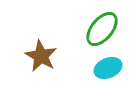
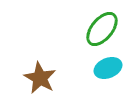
brown star: moved 1 px left, 22 px down
